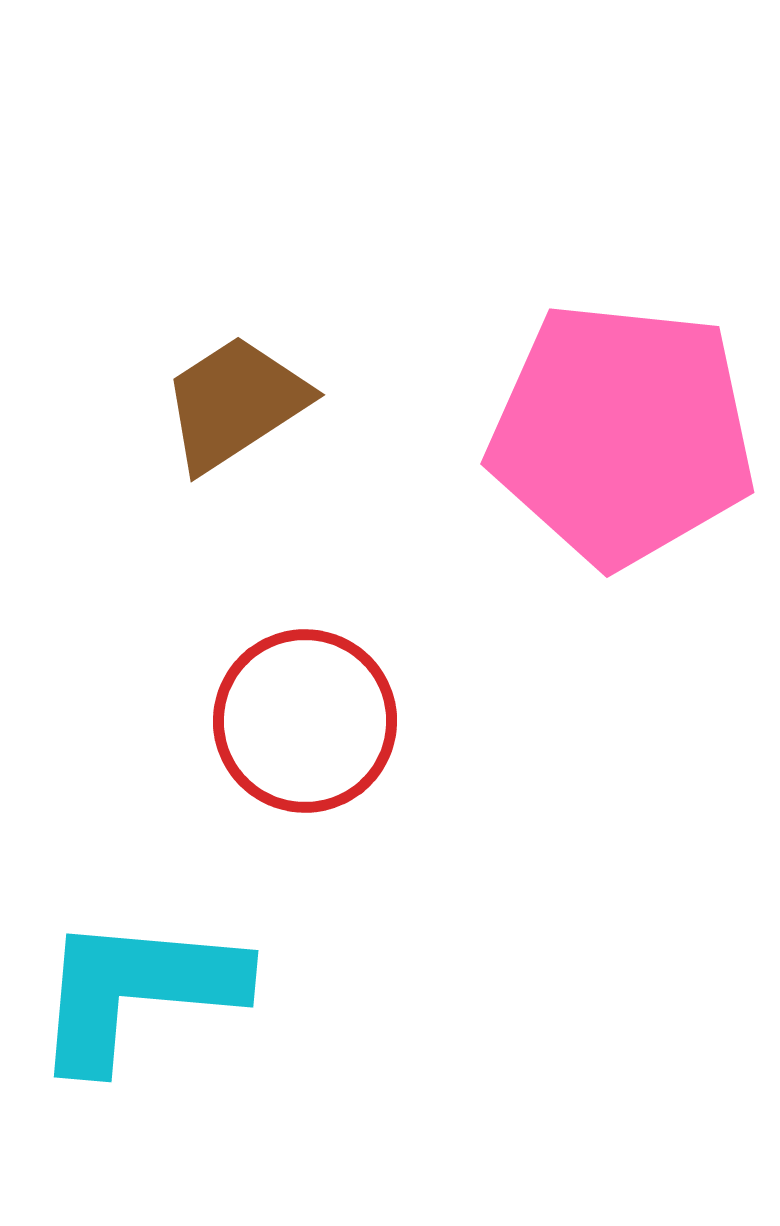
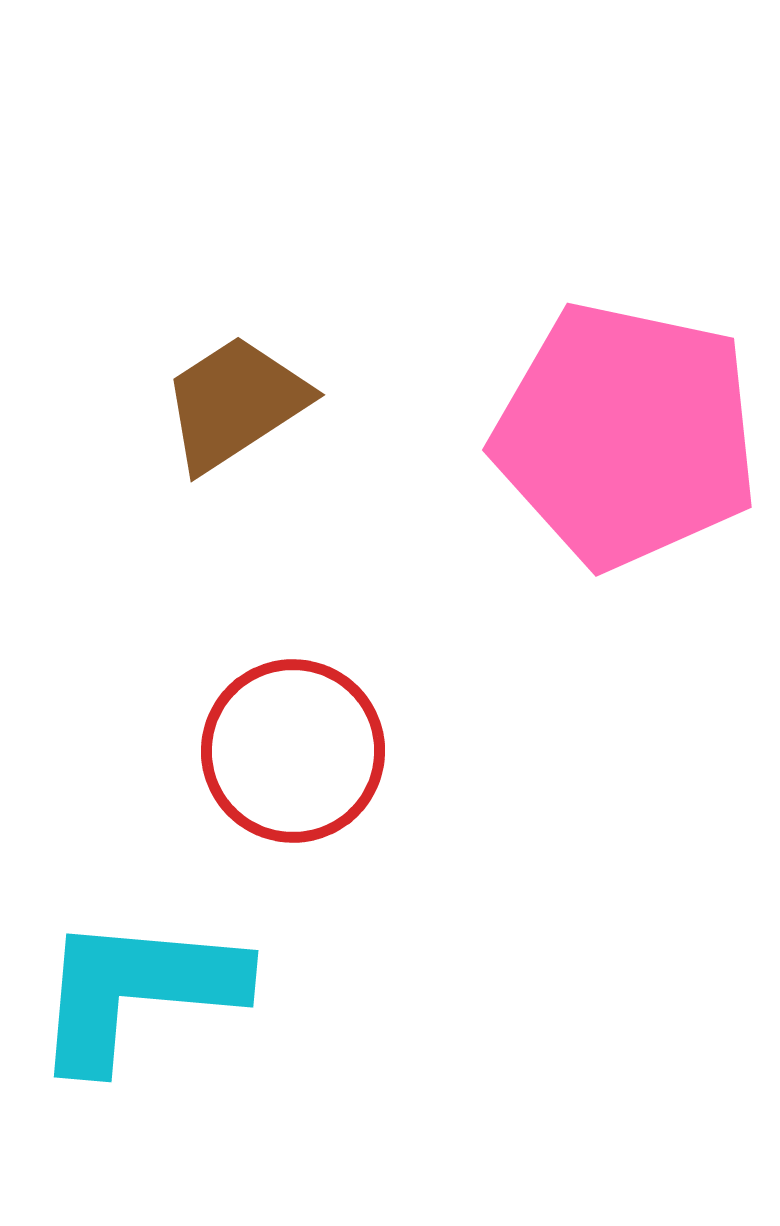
pink pentagon: moved 4 px right, 1 px down; rotated 6 degrees clockwise
red circle: moved 12 px left, 30 px down
